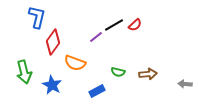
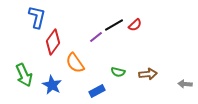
orange semicircle: rotated 35 degrees clockwise
green arrow: moved 3 px down; rotated 10 degrees counterclockwise
